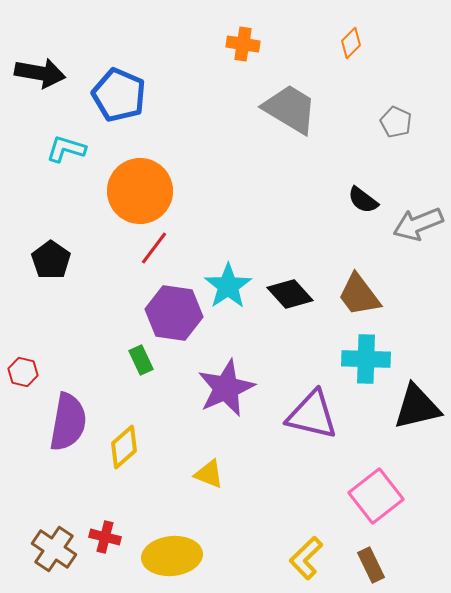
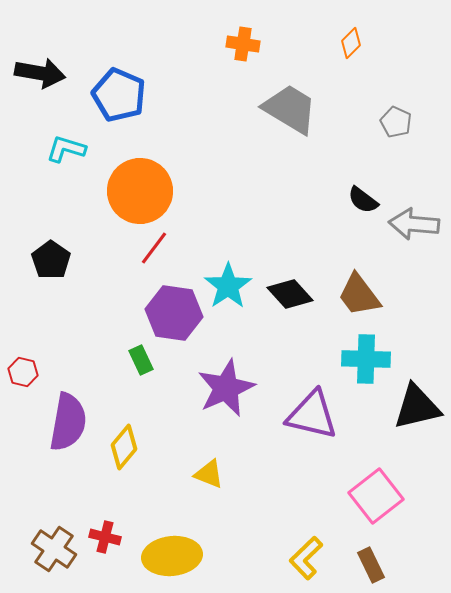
gray arrow: moved 4 px left; rotated 27 degrees clockwise
yellow diamond: rotated 9 degrees counterclockwise
